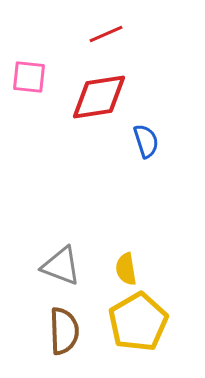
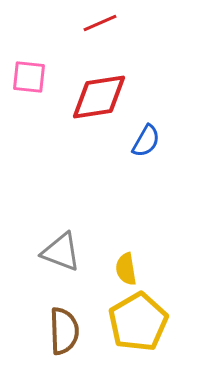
red line: moved 6 px left, 11 px up
blue semicircle: rotated 48 degrees clockwise
gray triangle: moved 14 px up
